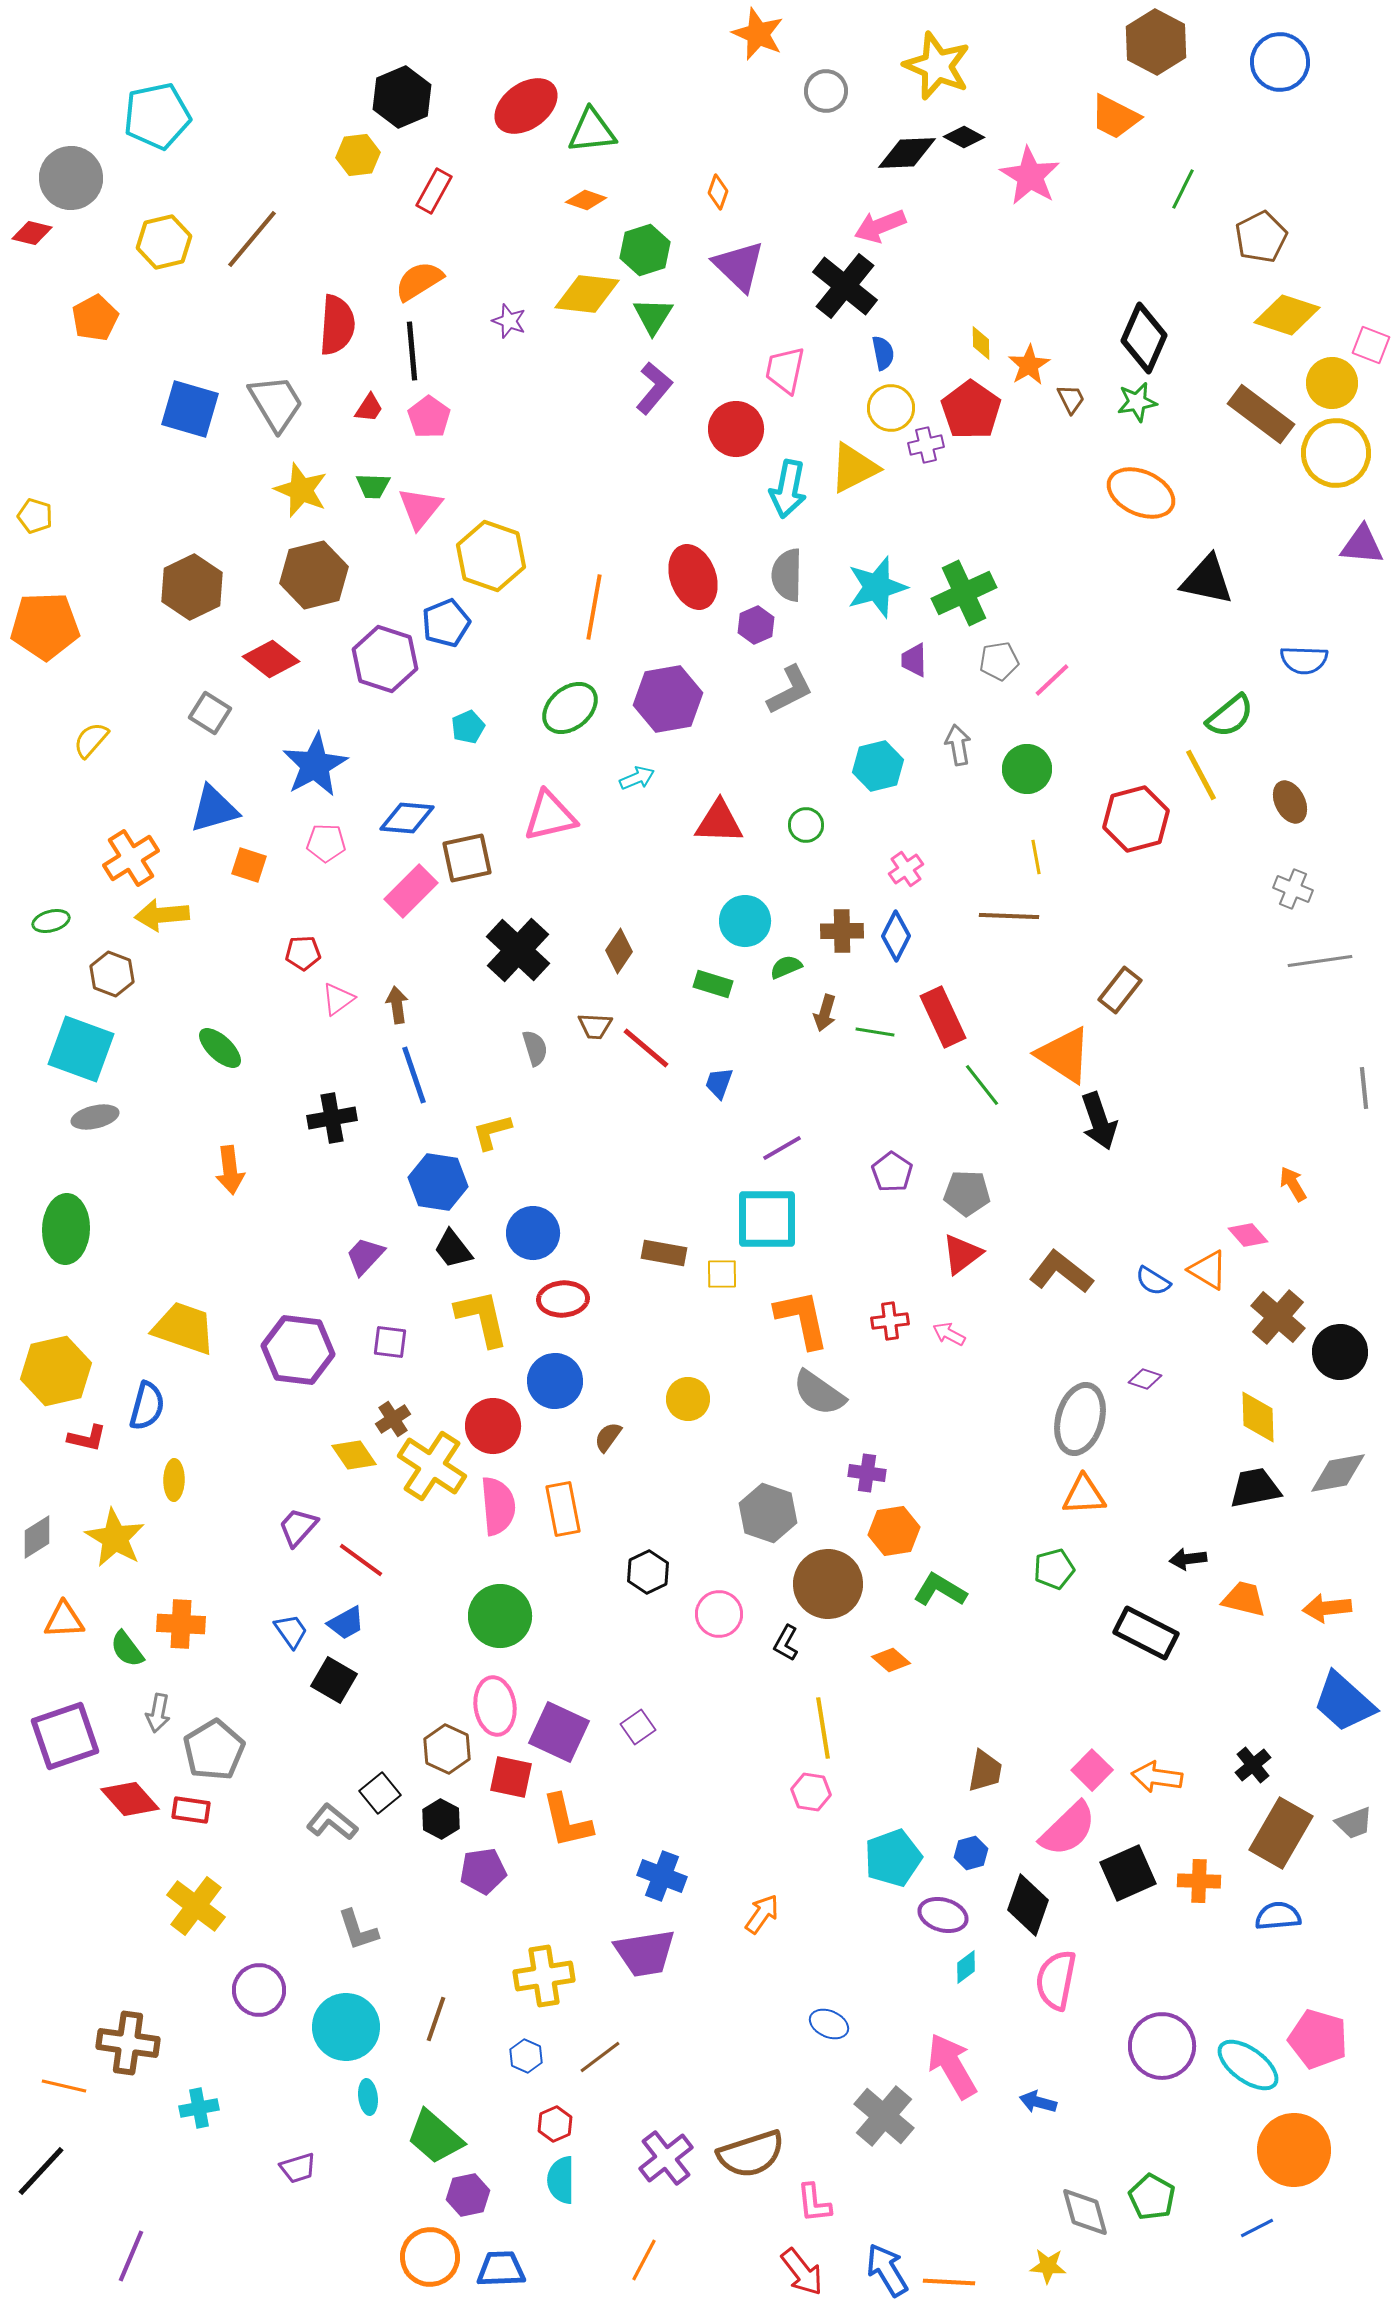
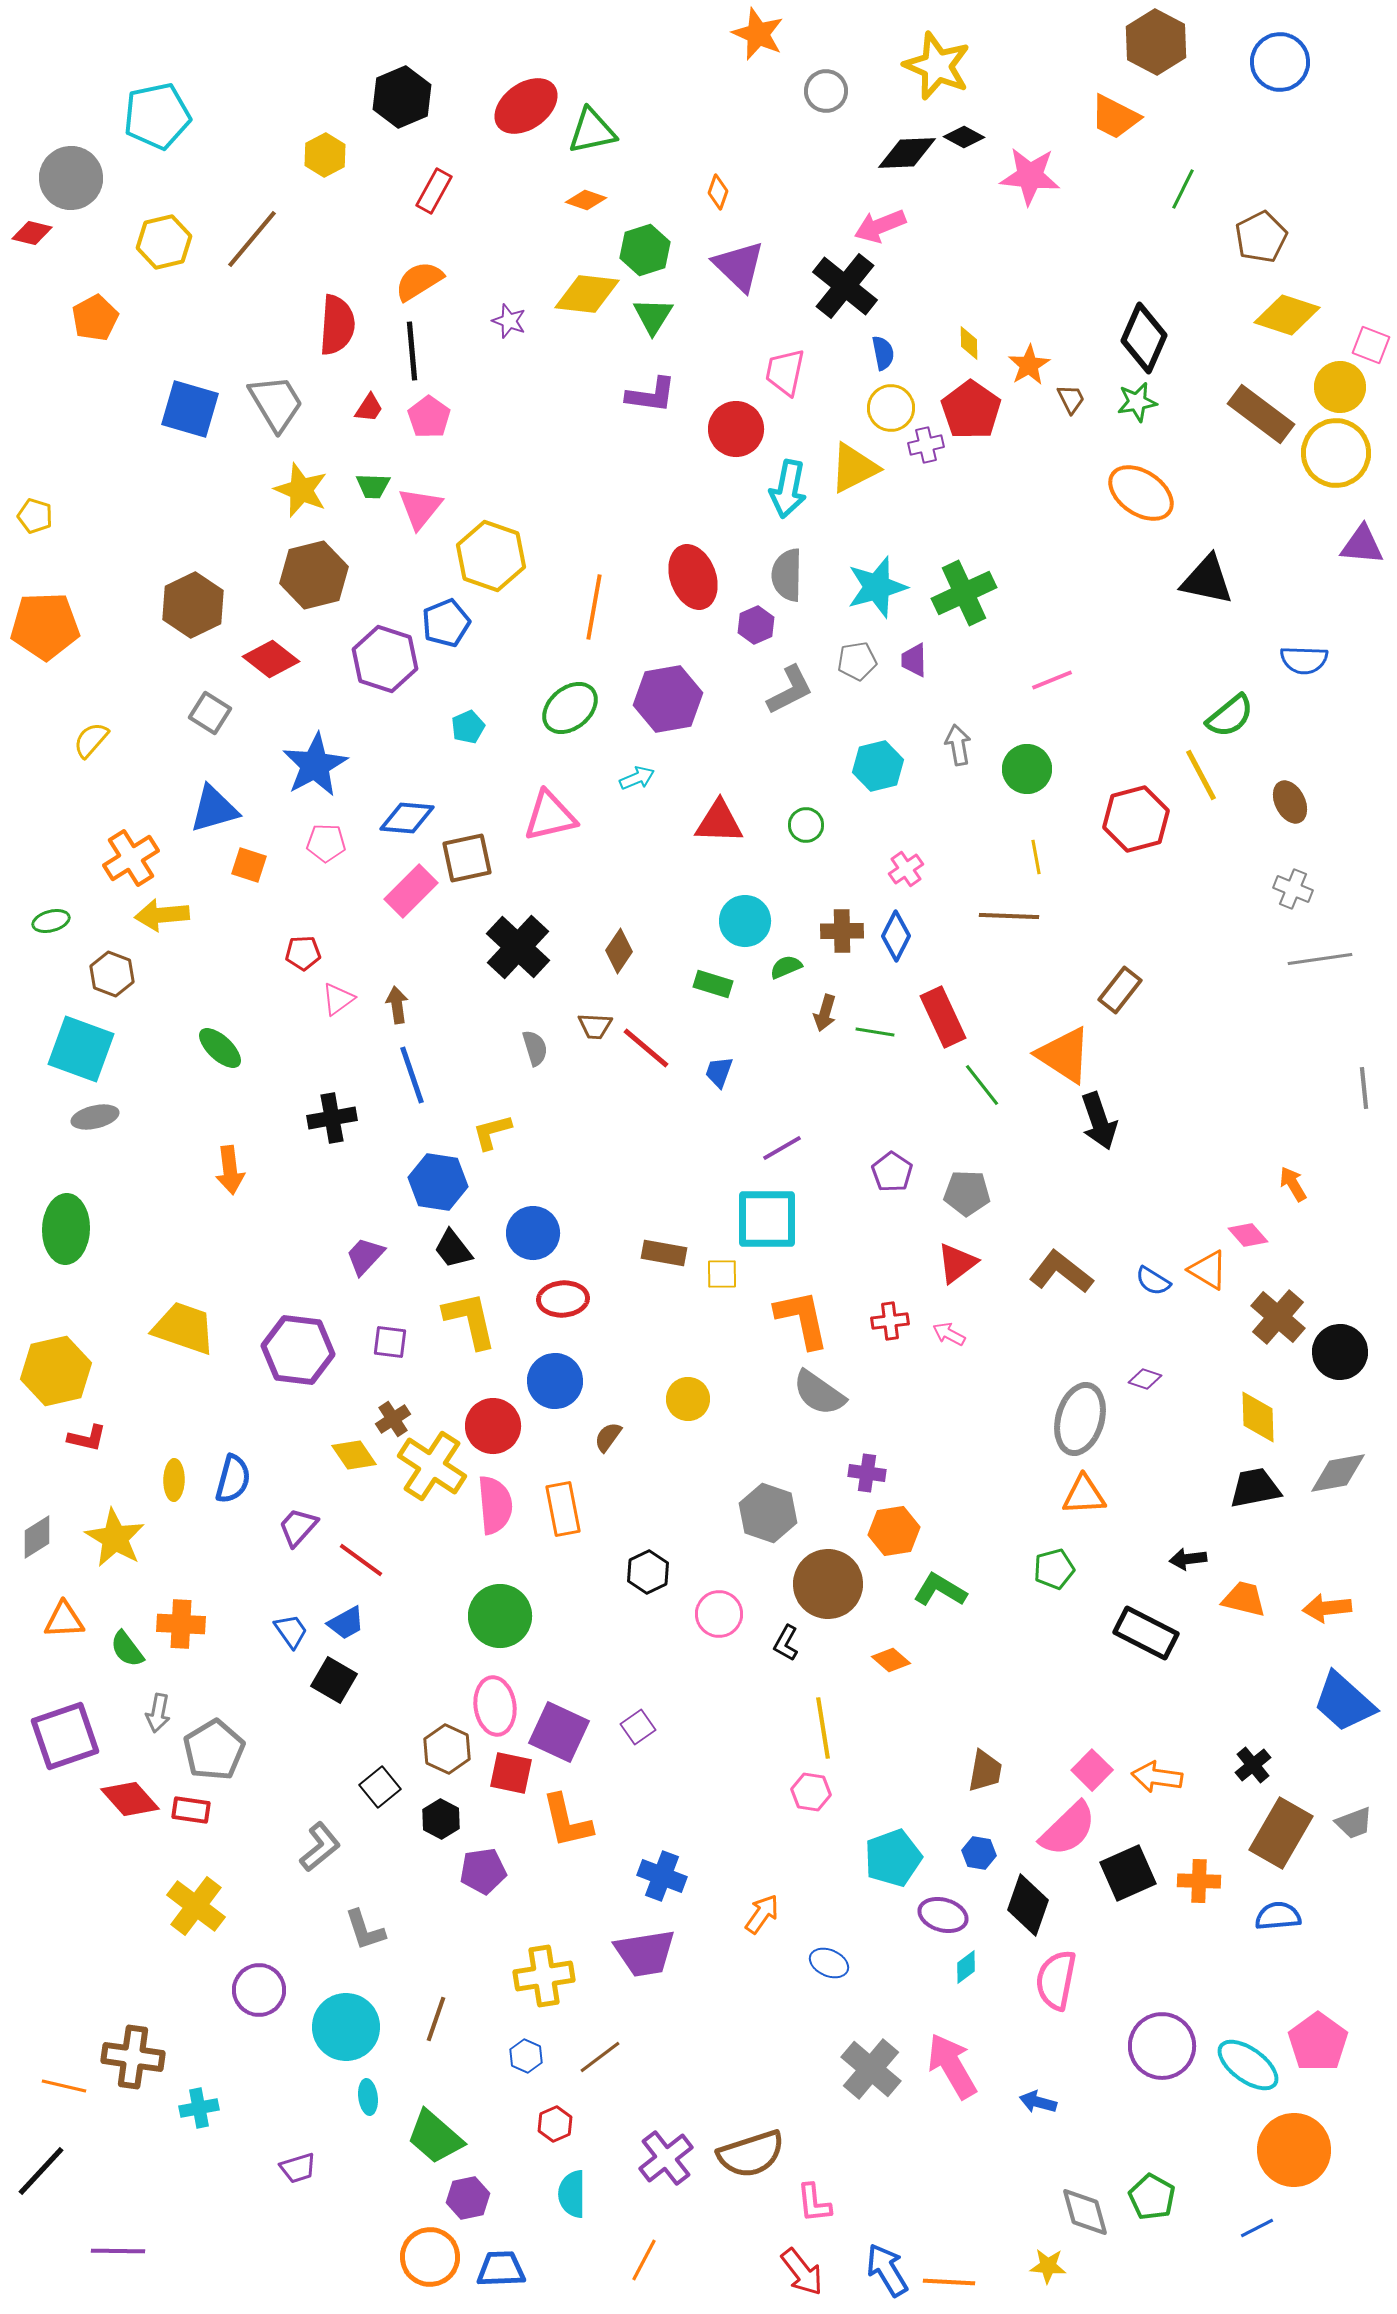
green triangle at (592, 131): rotated 6 degrees counterclockwise
yellow hexagon at (358, 155): moved 33 px left; rotated 21 degrees counterclockwise
pink star at (1030, 176): rotated 26 degrees counterclockwise
yellow diamond at (981, 343): moved 12 px left
pink trapezoid at (785, 370): moved 2 px down
yellow circle at (1332, 383): moved 8 px right, 4 px down
purple L-shape at (654, 388): moved 3 px left, 7 px down; rotated 58 degrees clockwise
orange ellipse at (1141, 493): rotated 10 degrees clockwise
brown hexagon at (192, 587): moved 1 px right, 18 px down
gray pentagon at (999, 661): moved 142 px left
pink line at (1052, 680): rotated 21 degrees clockwise
black cross at (518, 950): moved 3 px up
gray line at (1320, 961): moved 2 px up
blue line at (414, 1075): moved 2 px left
blue trapezoid at (719, 1083): moved 11 px up
red triangle at (962, 1254): moved 5 px left, 9 px down
yellow L-shape at (482, 1318): moved 12 px left, 2 px down
blue semicircle at (147, 1406): moved 86 px right, 73 px down
pink semicircle at (498, 1506): moved 3 px left, 1 px up
red square at (511, 1777): moved 4 px up
black square at (380, 1793): moved 6 px up
gray L-shape at (332, 1822): moved 12 px left, 25 px down; rotated 102 degrees clockwise
blue hexagon at (971, 1853): moved 8 px right; rotated 24 degrees clockwise
gray L-shape at (358, 1930): moved 7 px right
blue ellipse at (829, 2024): moved 61 px up
pink pentagon at (1318, 2039): moved 3 px down; rotated 20 degrees clockwise
brown cross at (128, 2043): moved 5 px right, 14 px down
gray cross at (884, 2116): moved 13 px left, 47 px up
cyan semicircle at (561, 2180): moved 11 px right, 14 px down
purple hexagon at (468, 2195): moved 3 px down
purple line at (131, 2256): moved 13 px left, 5 px up; rotated 68 degrees clockwise
